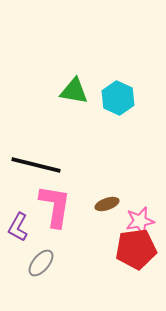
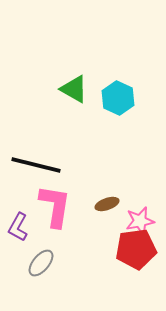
green triangle: moved 2 px up; rotated 20 degrees clockwise
